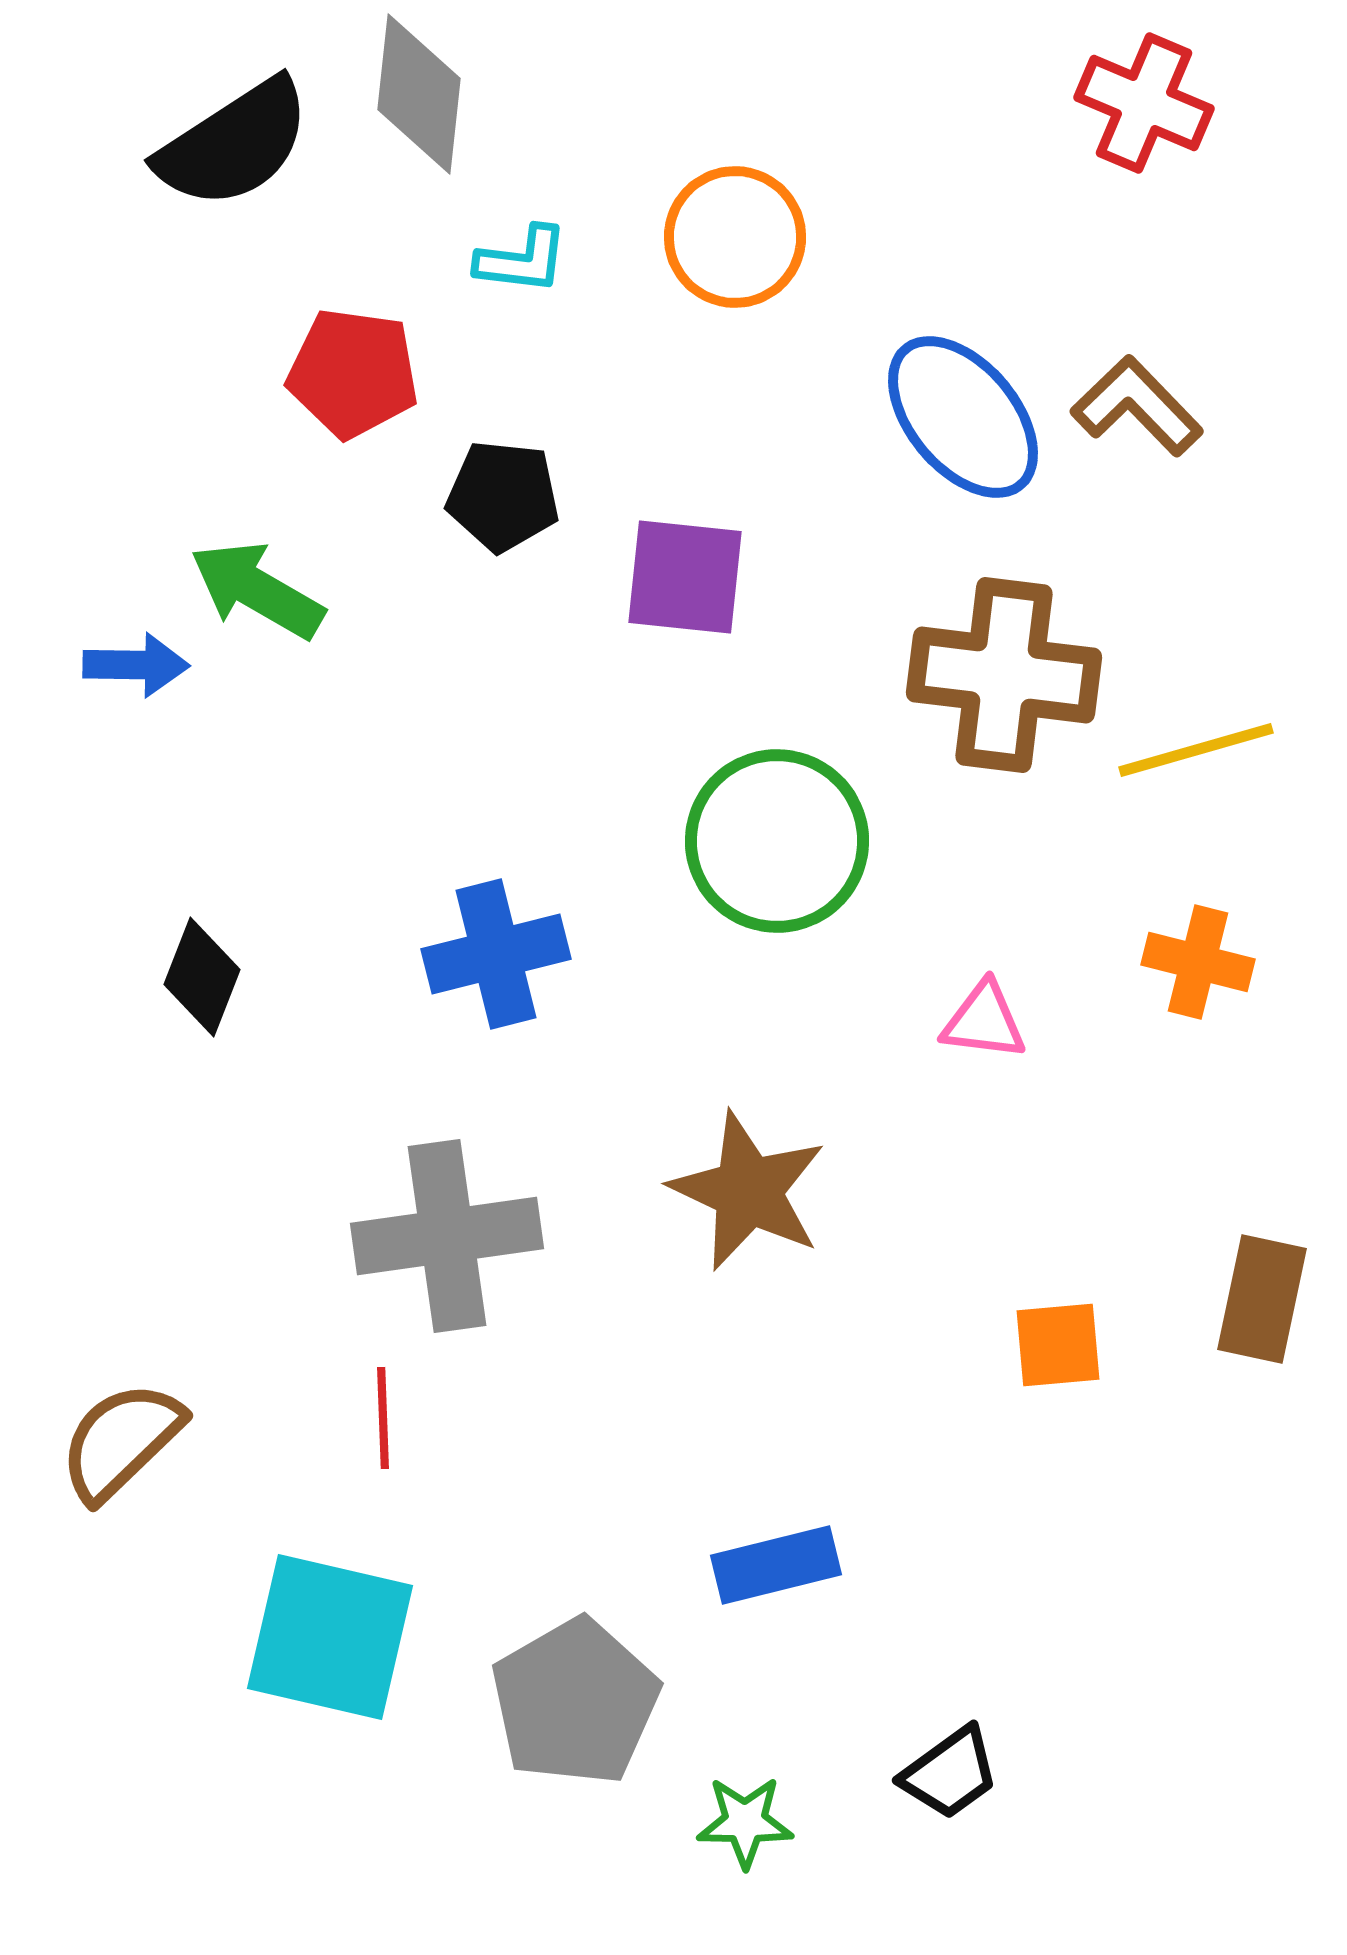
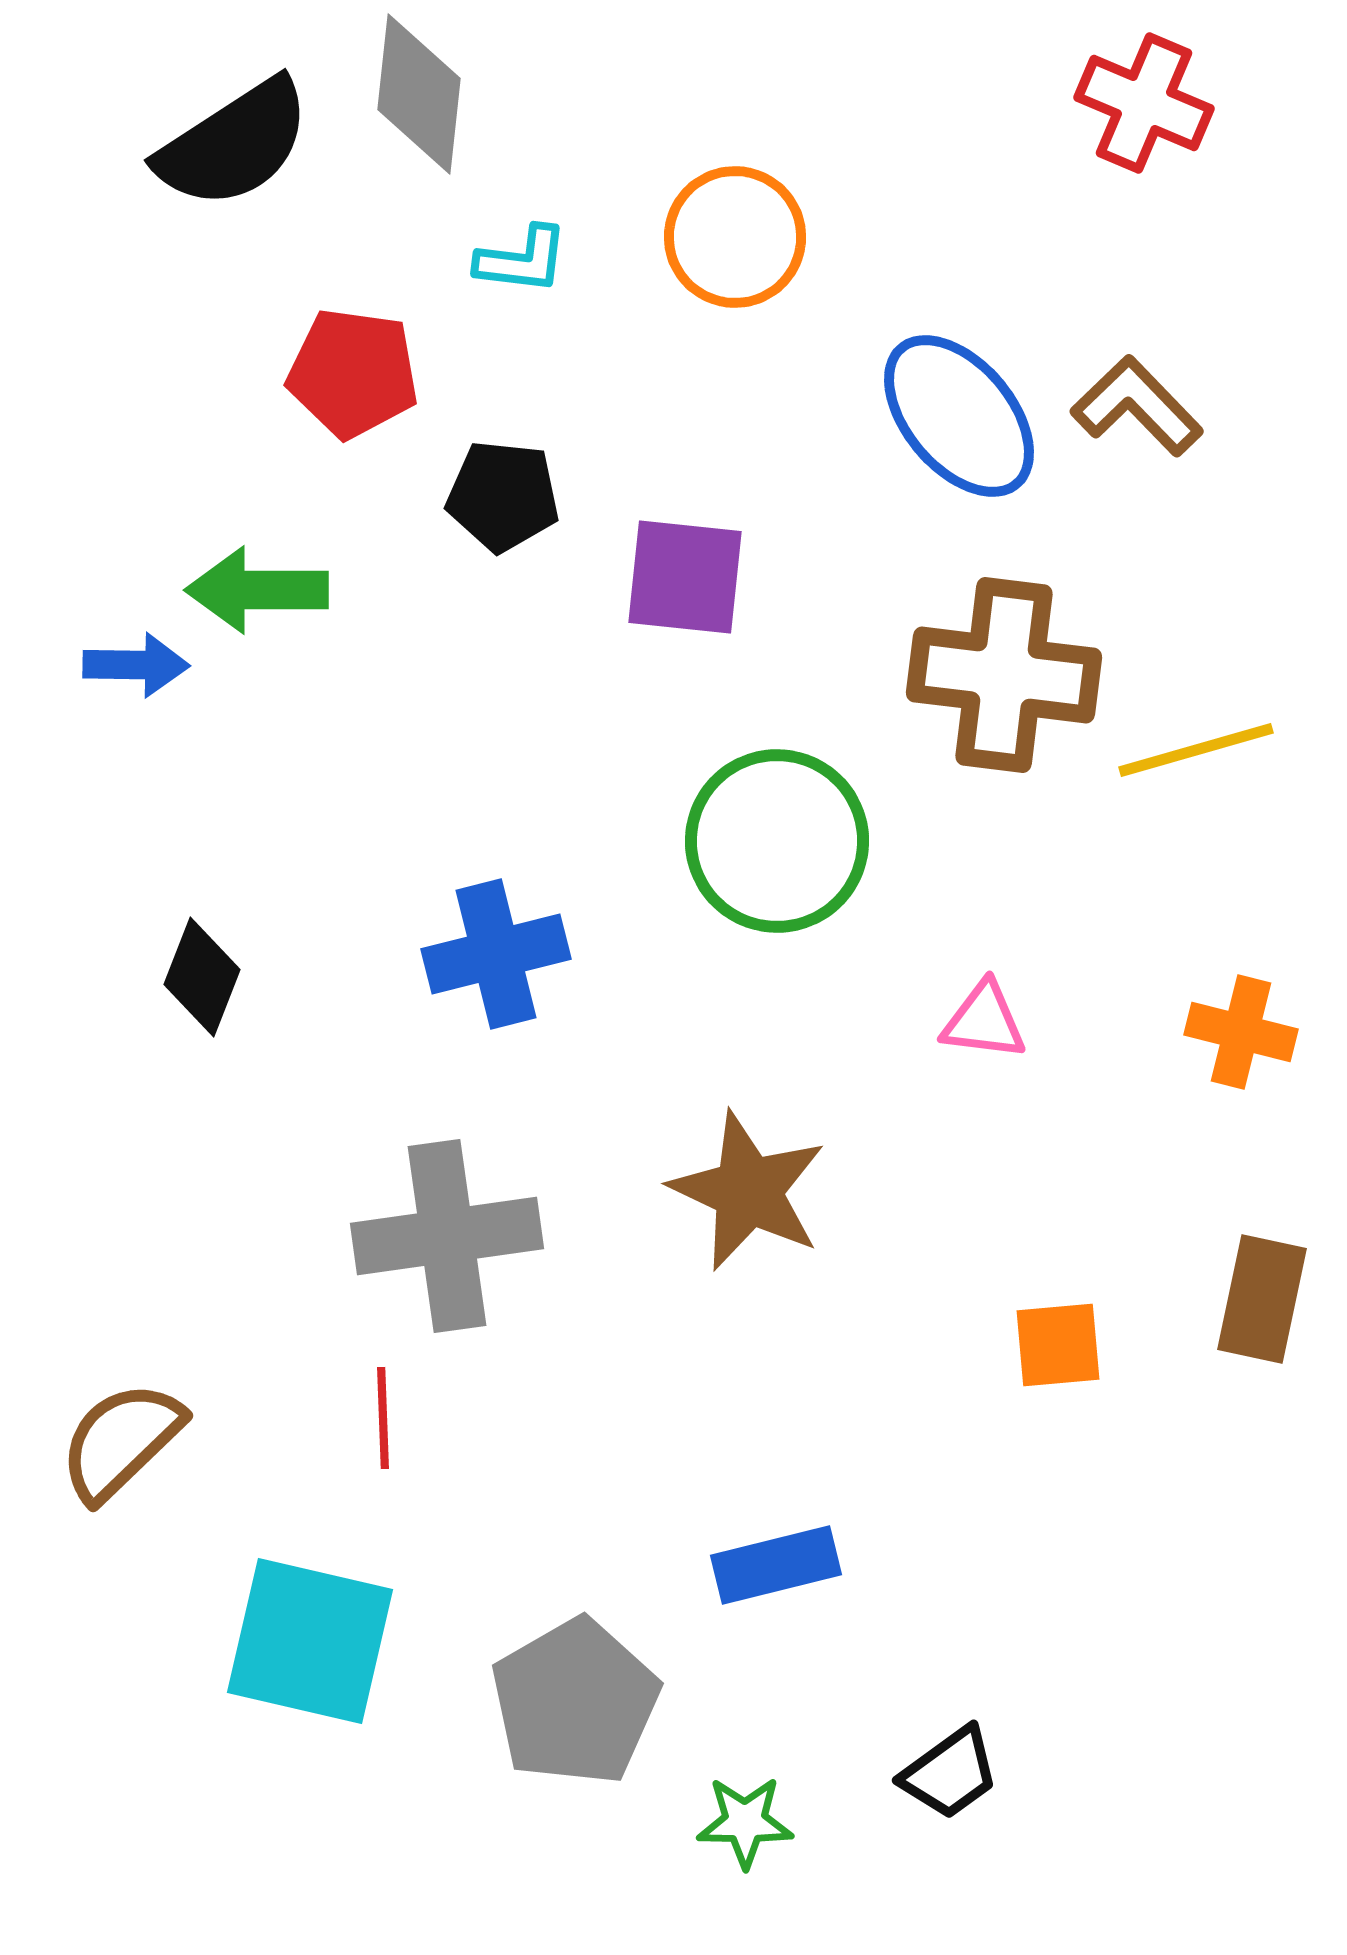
blue ellipse: moved 4 px left, 1 px up
green arrow: rotated 30 degrees counterclockwise
orange cross: moved 43 px right, 70 px down
cyan square: moved 20 px left, 4 px down
